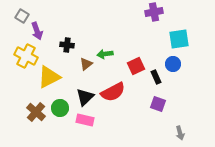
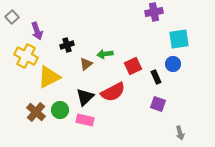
gray square: moved 10 px left, 1 px down; rotated 16 degrees clockwise
black cross: rotated 24 degrees counterclockwise
red square: moved 3 px left
green circle: moved 2 px down
